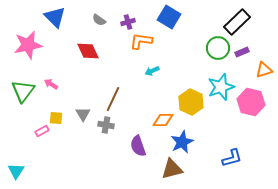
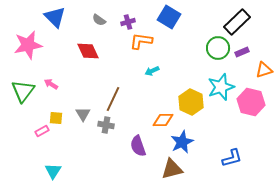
cyan triangle: moved 37 px right
